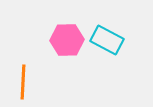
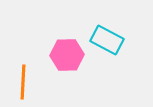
pink hexagon: moved 15 px down
